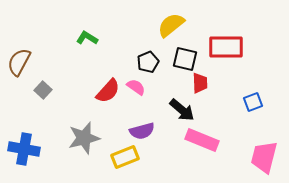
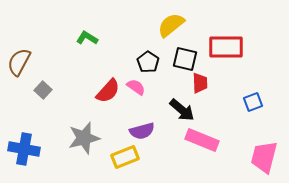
black pentagon: rotated 15 degrees counterclockwise
